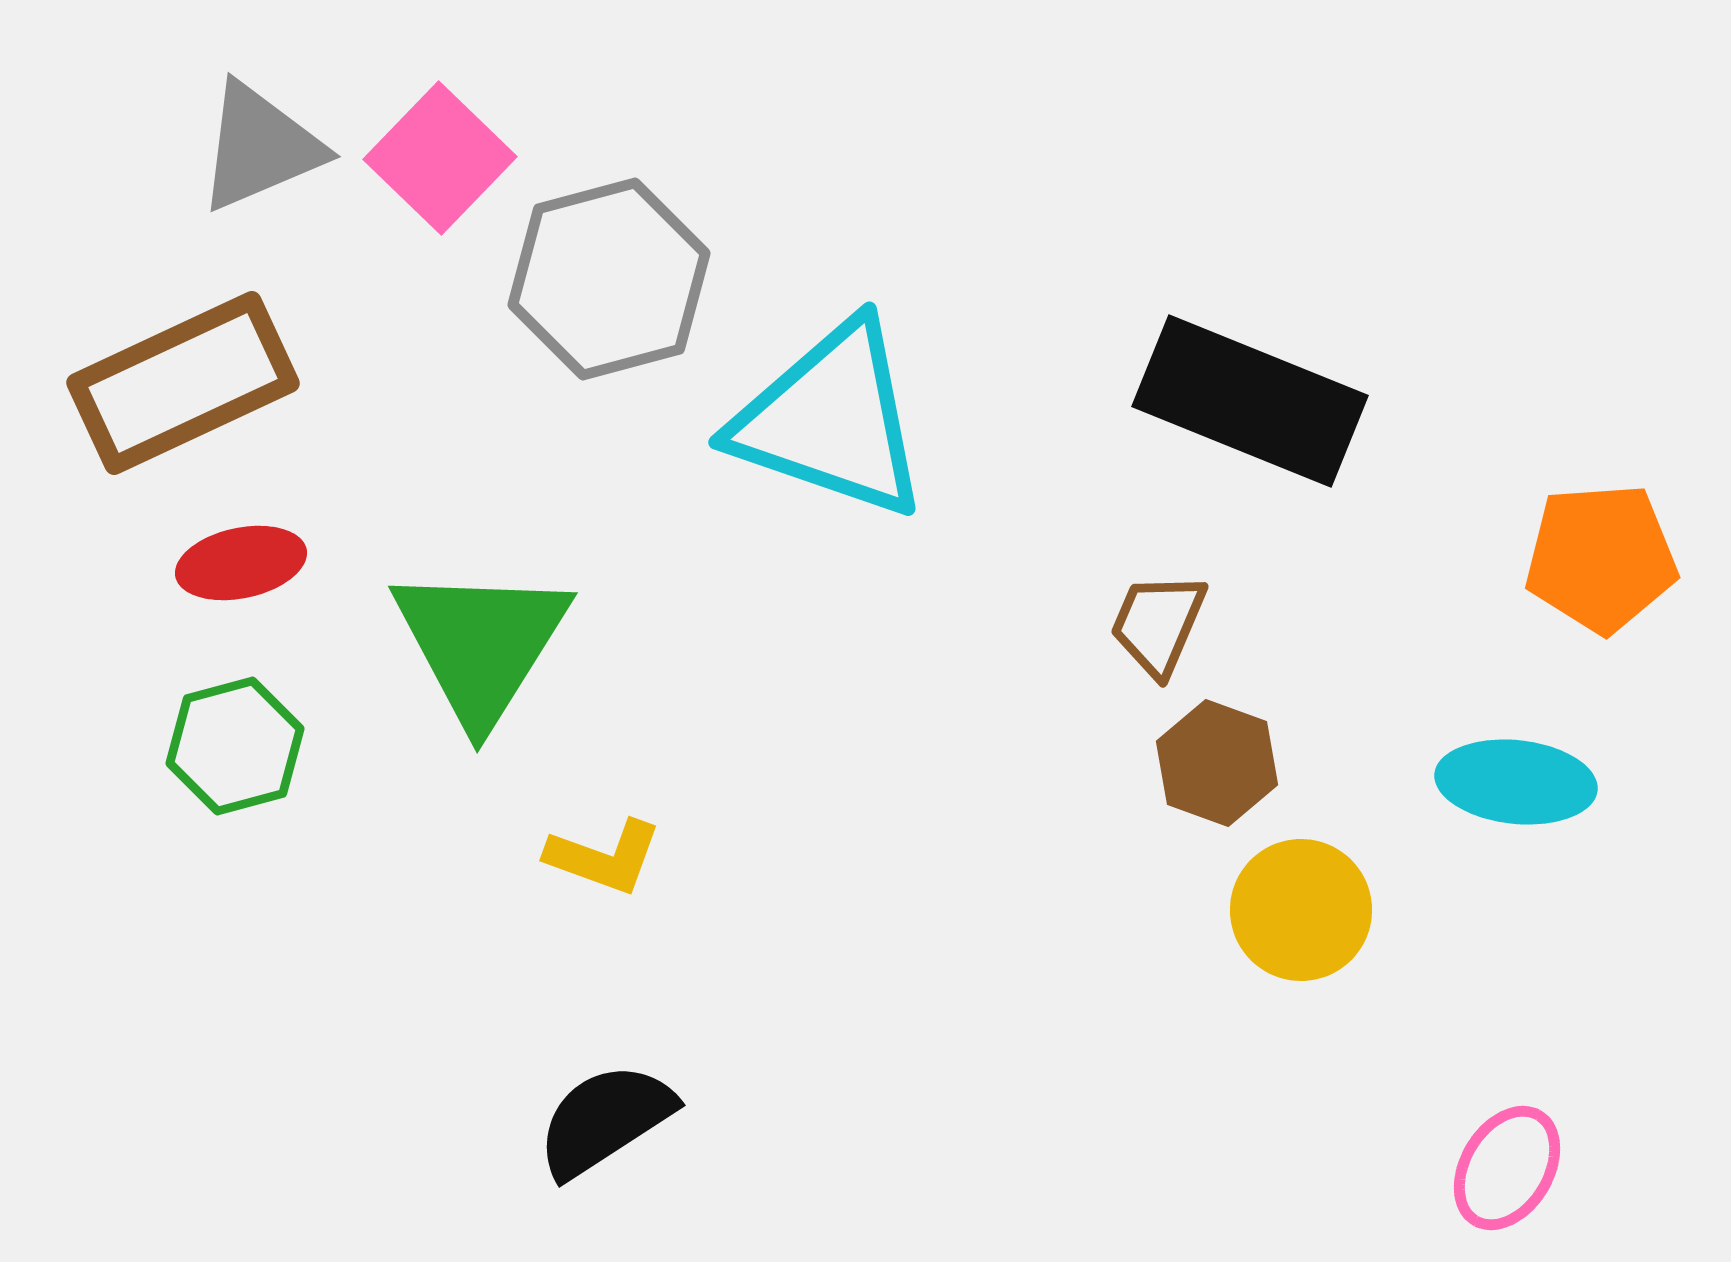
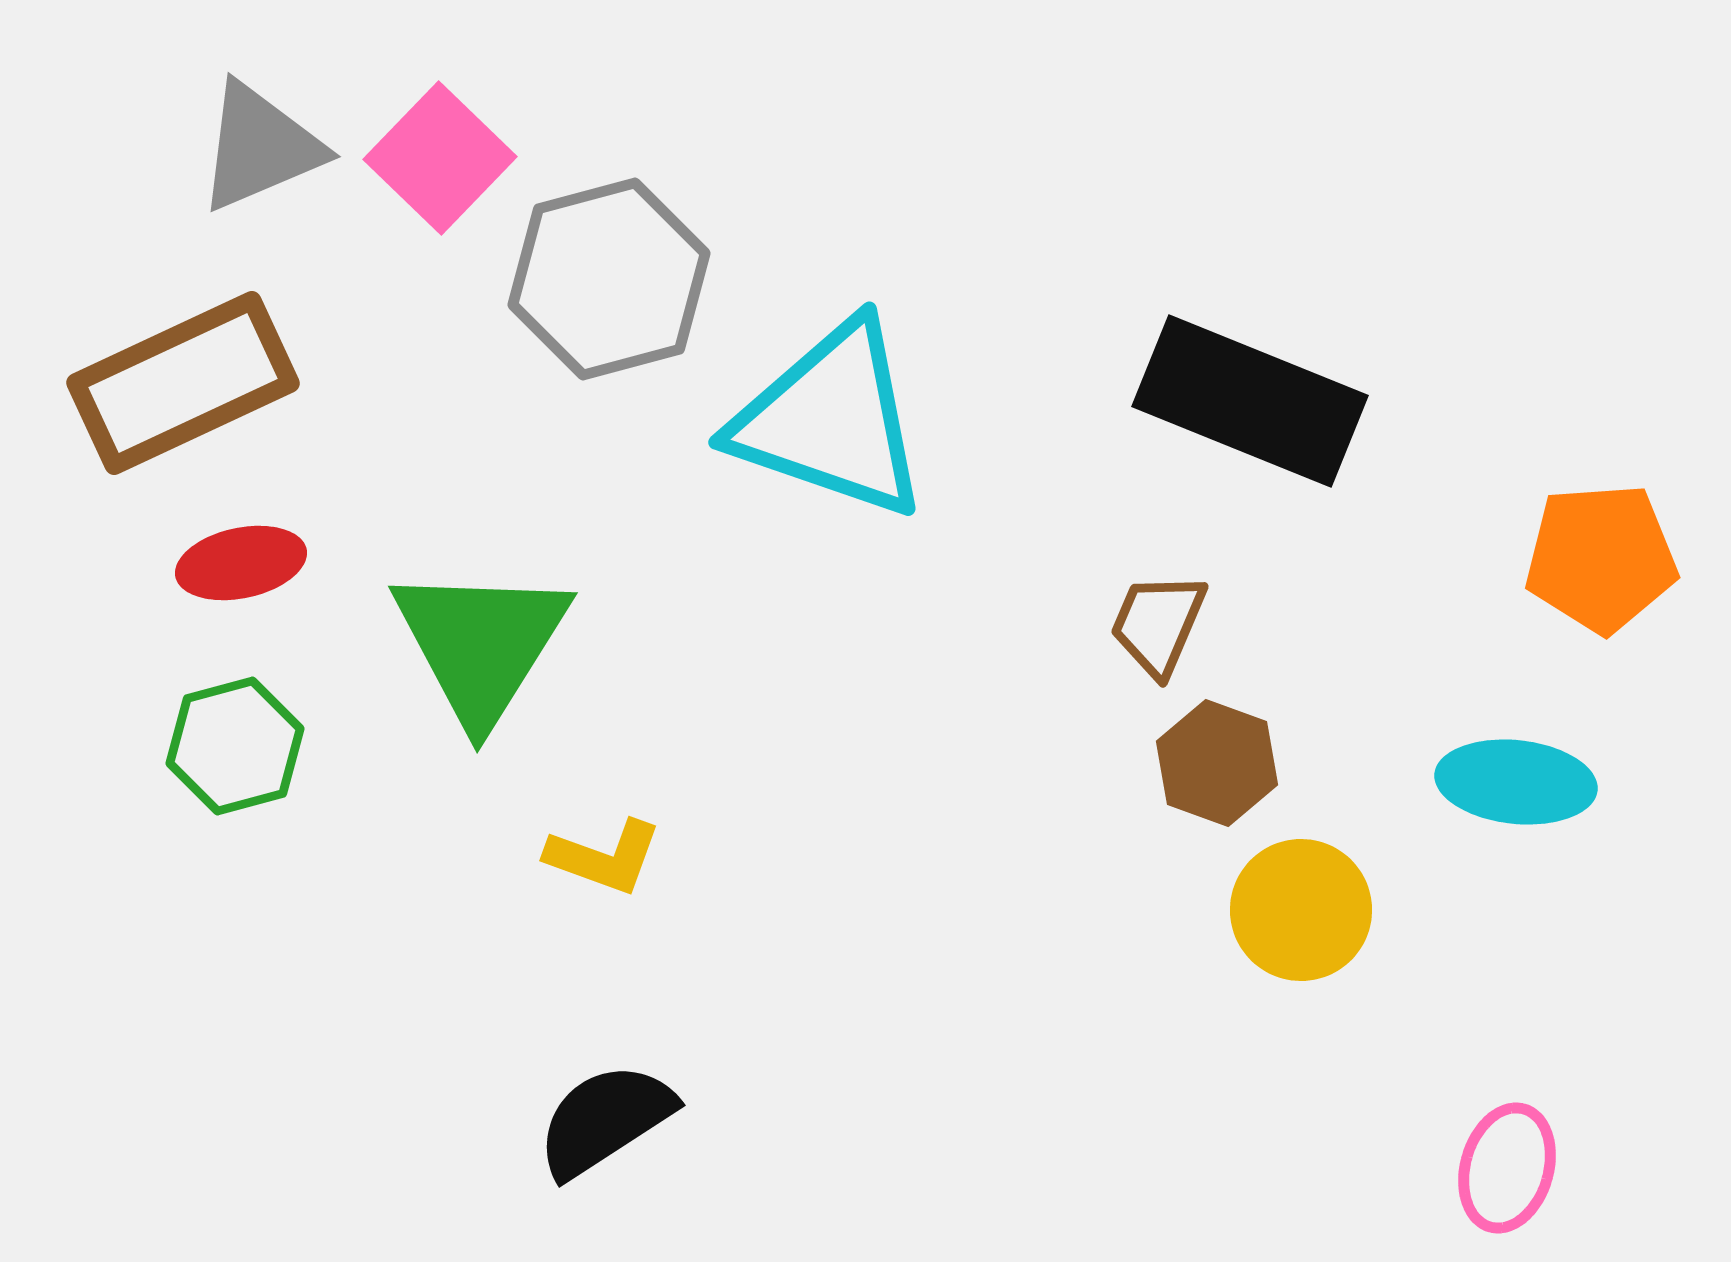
pink ellipse: rotated 15 degrees counterclockwise
